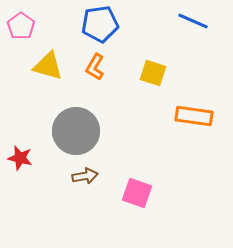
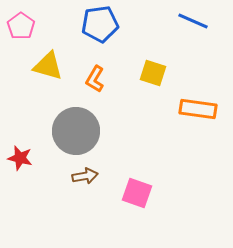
orange L-shape: moved 12 px down
orange rectangle: moved 4 px right, 7 px up
